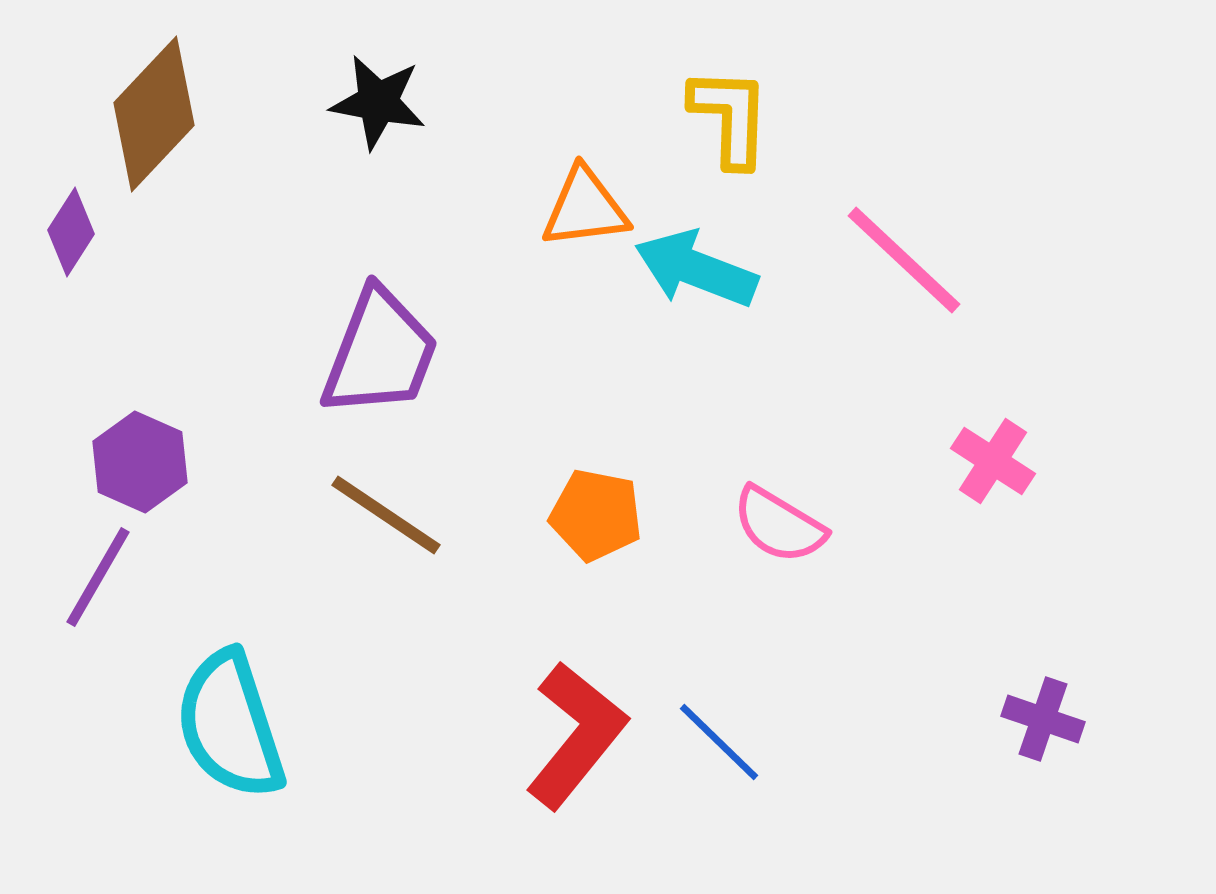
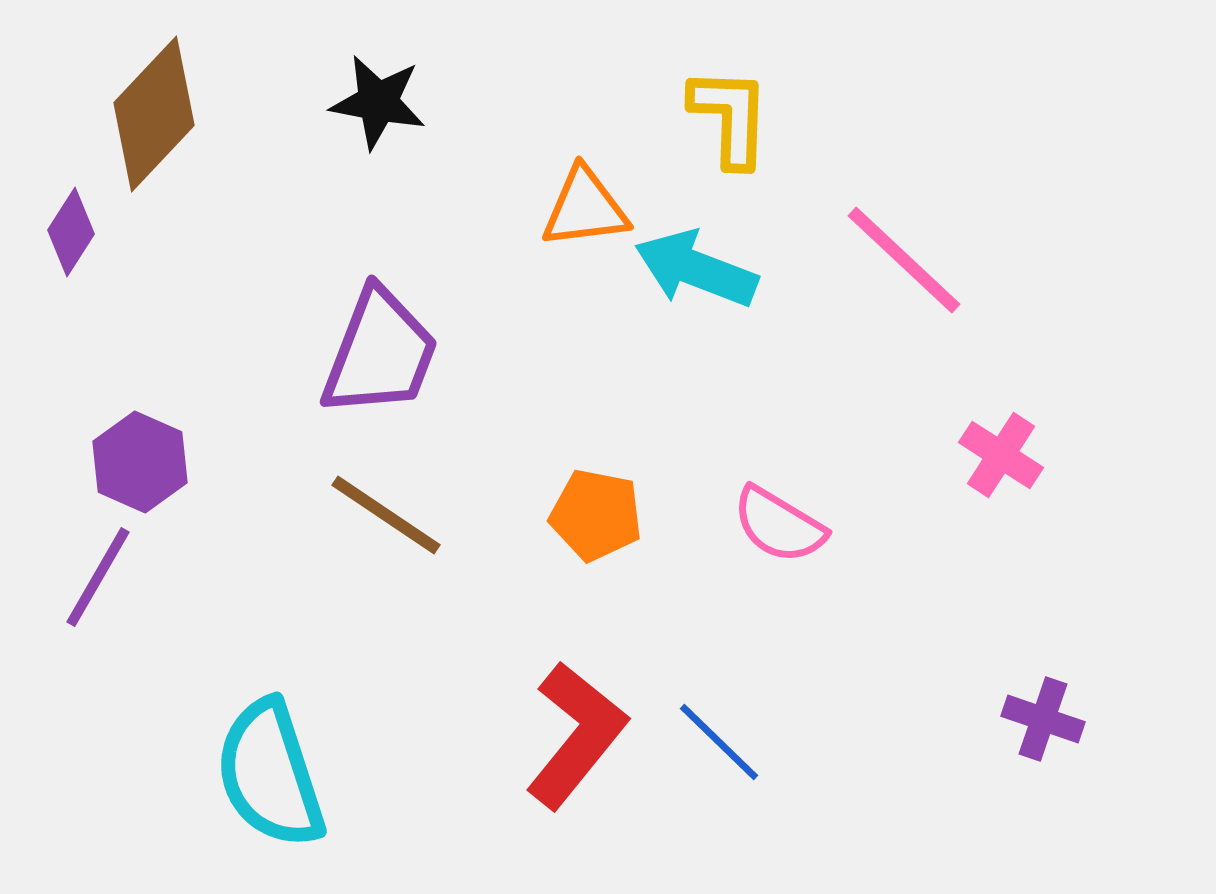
pink cross: moved 8 px right, 6 px up
cyan semicircle: moved 40 px right, 49 px down
